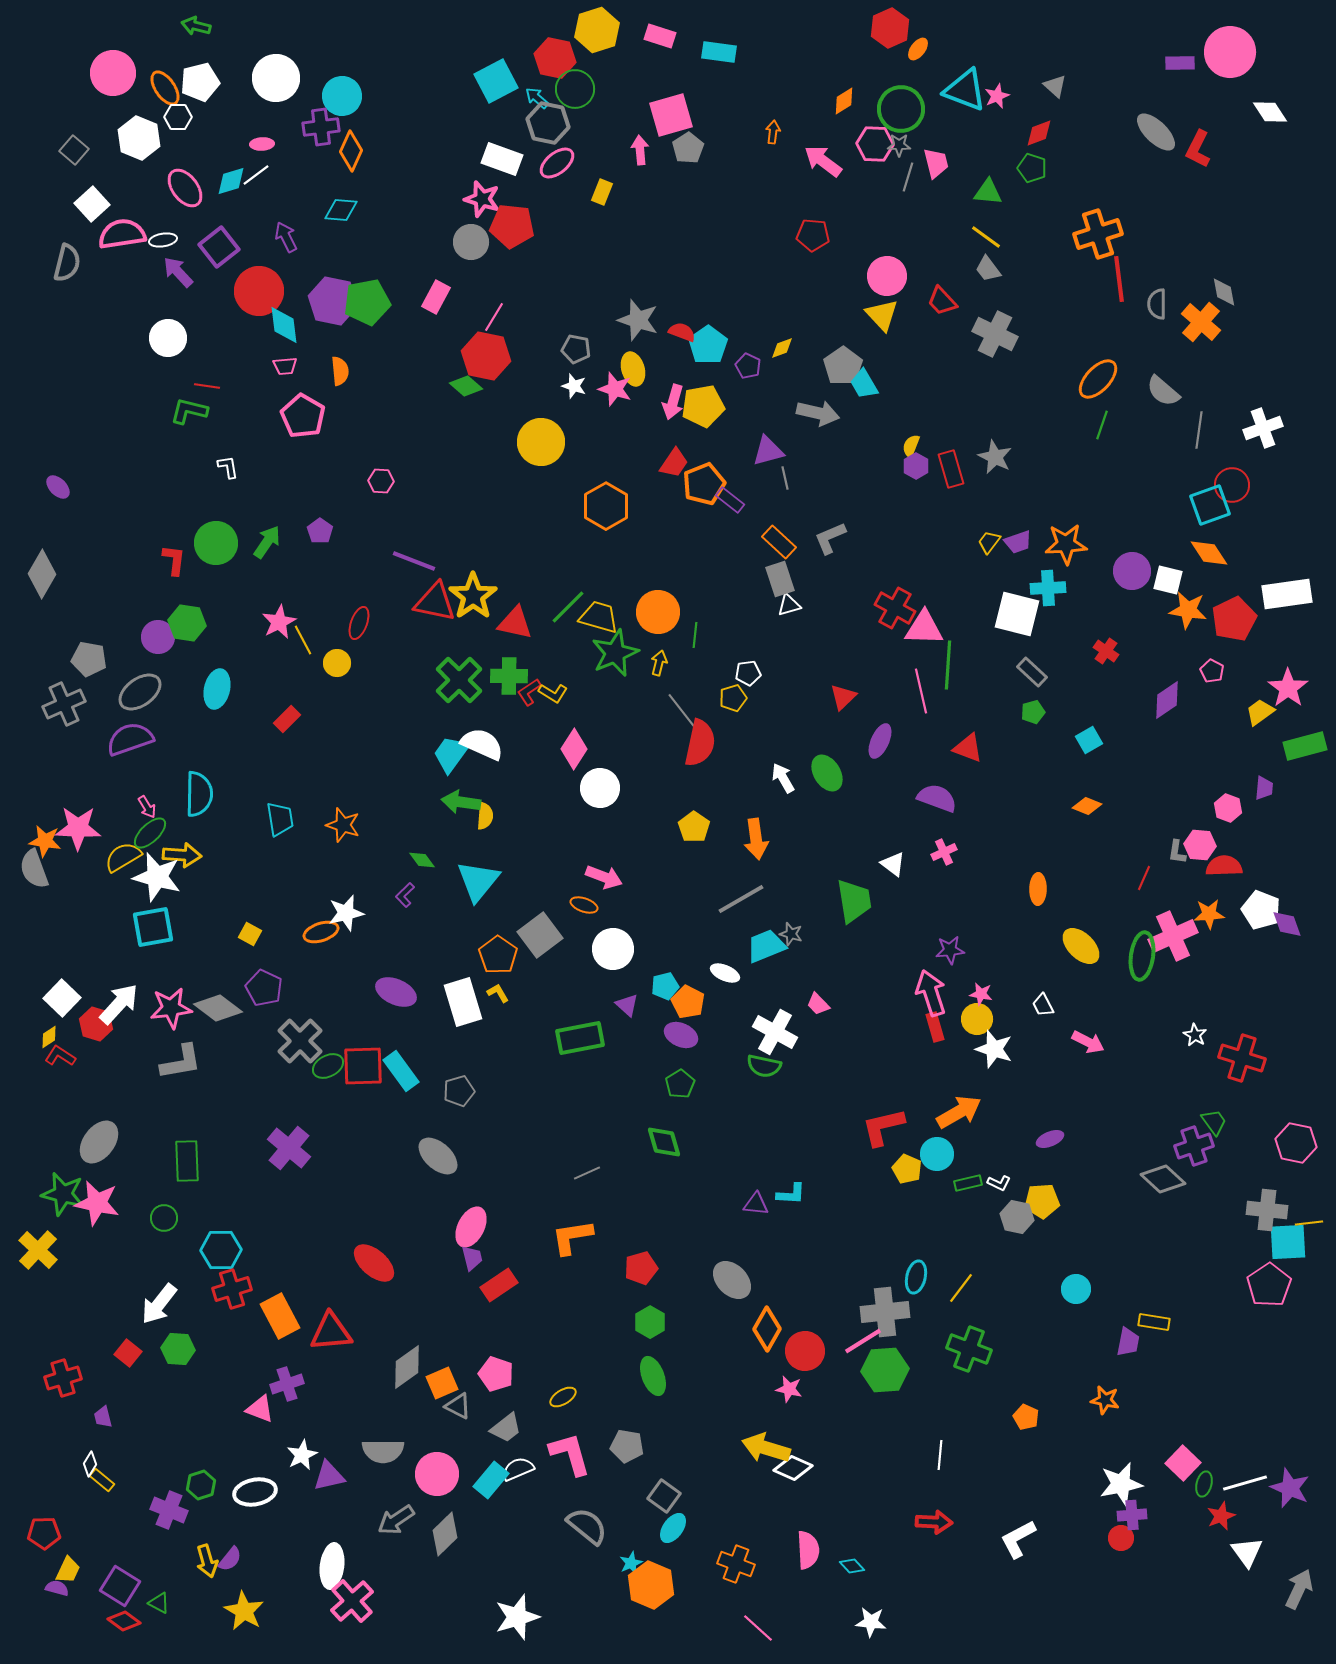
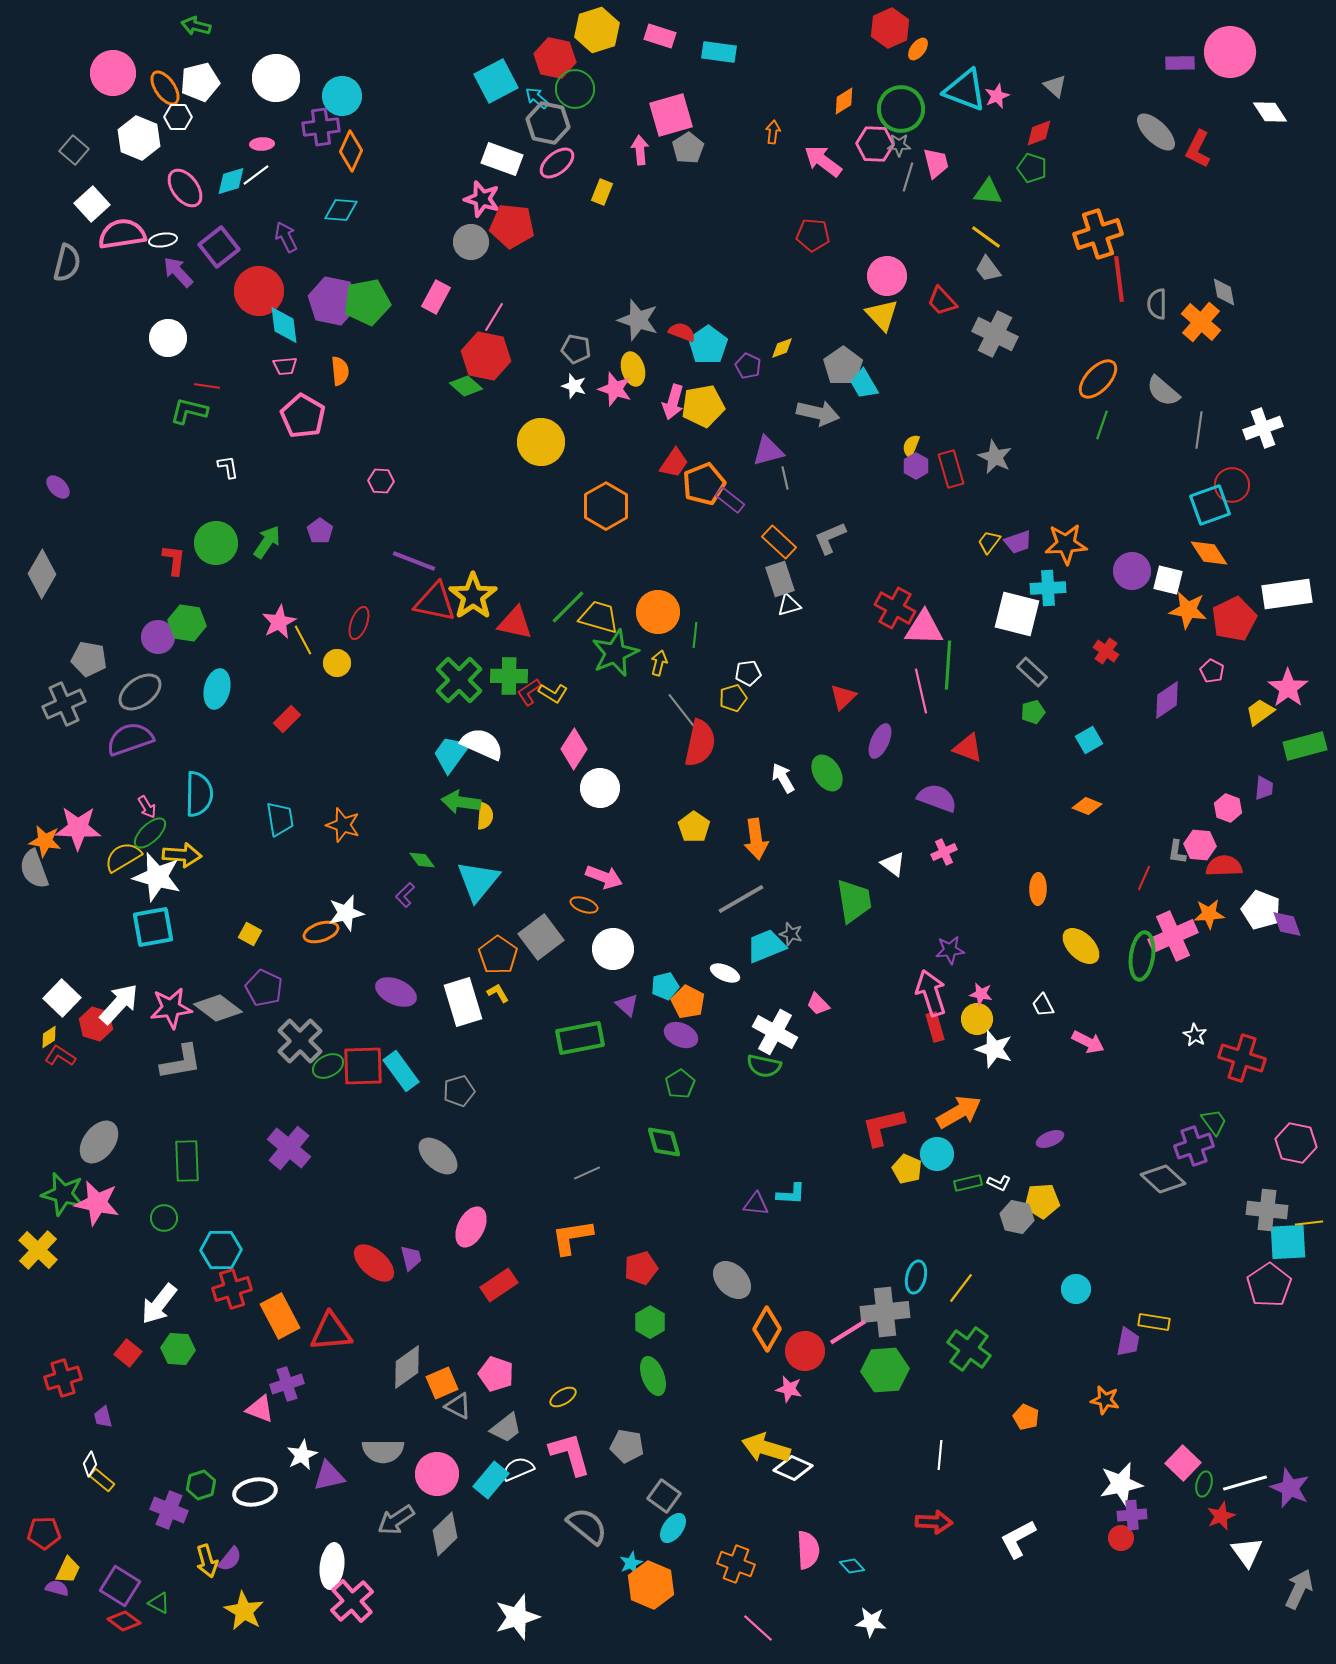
gray square at (540, 935): moved 1 px right, 2 px down
purple trapezoid at (472, 1258): moved 61 px left
pink line at (863, 1341): moved 15 px left, 9 px up
green cross at (969, 1349): rotated 15 degrees clockwise
